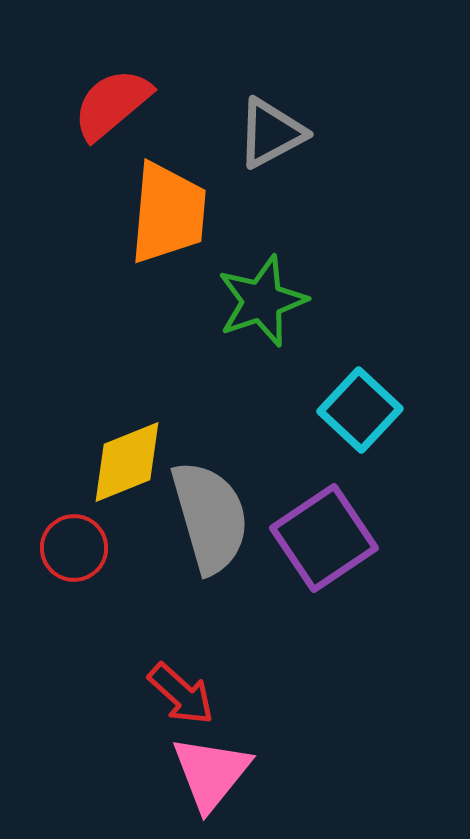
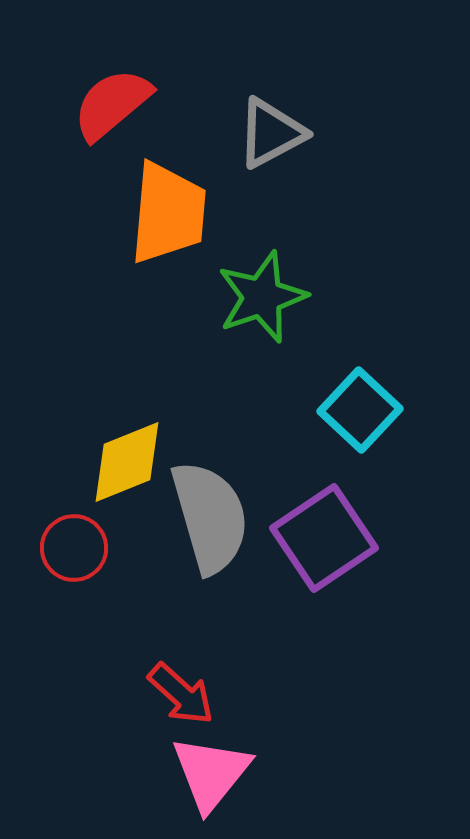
green star: moved 4 px up
